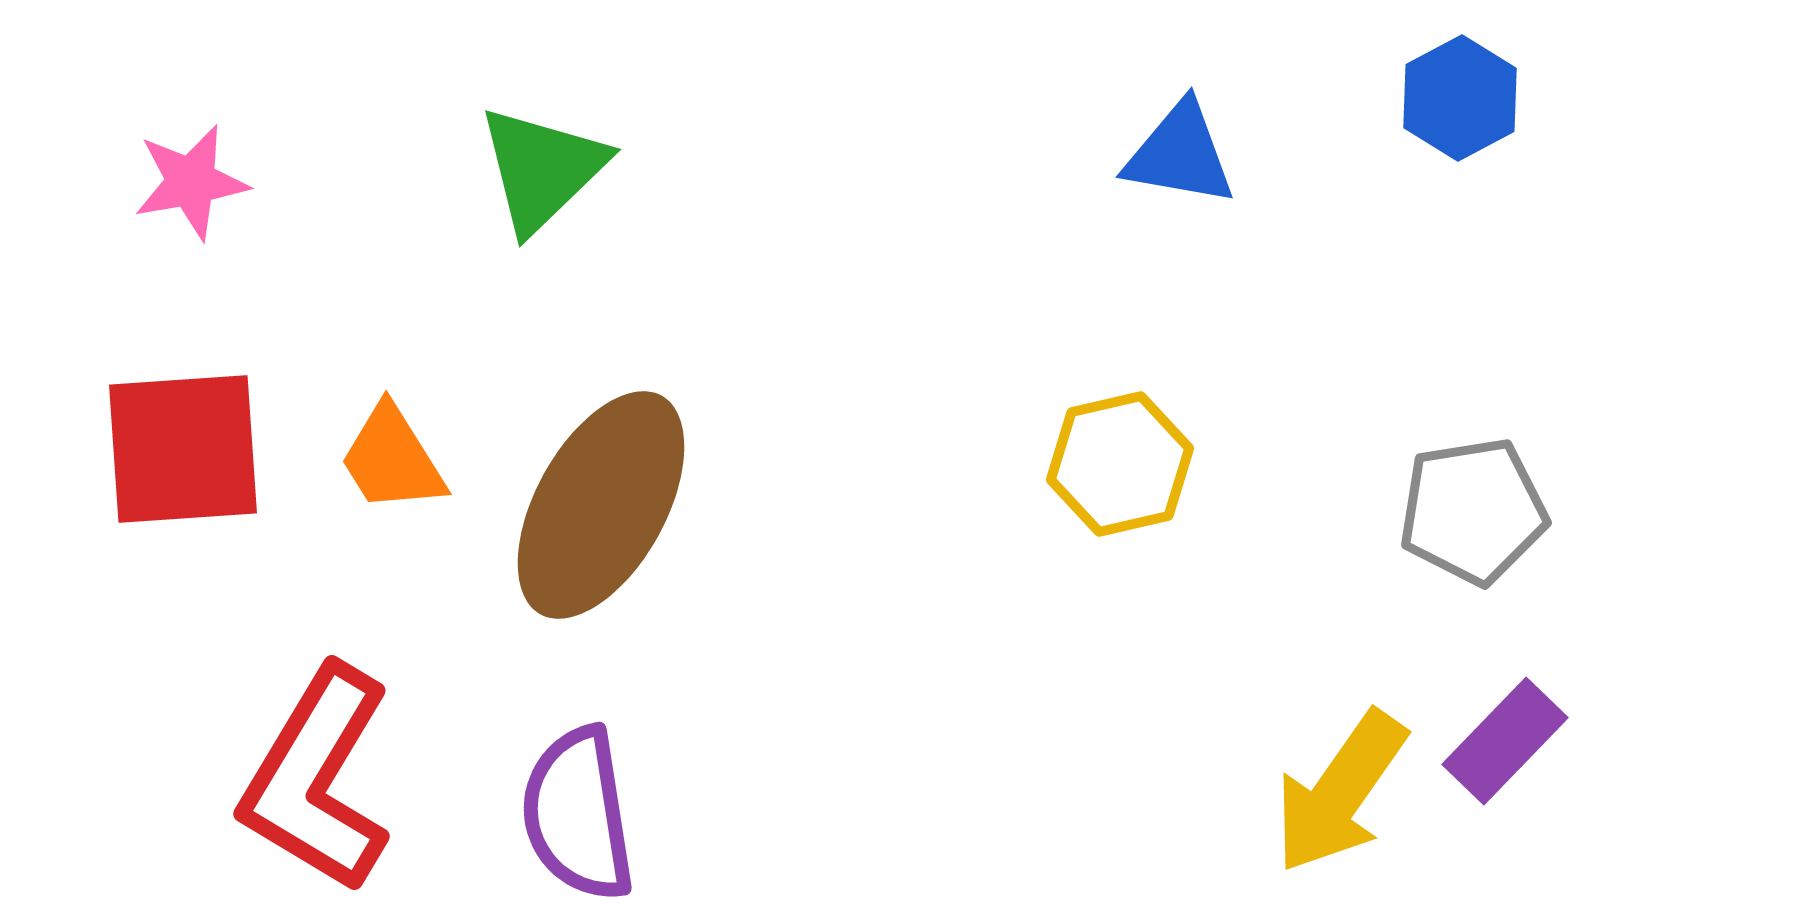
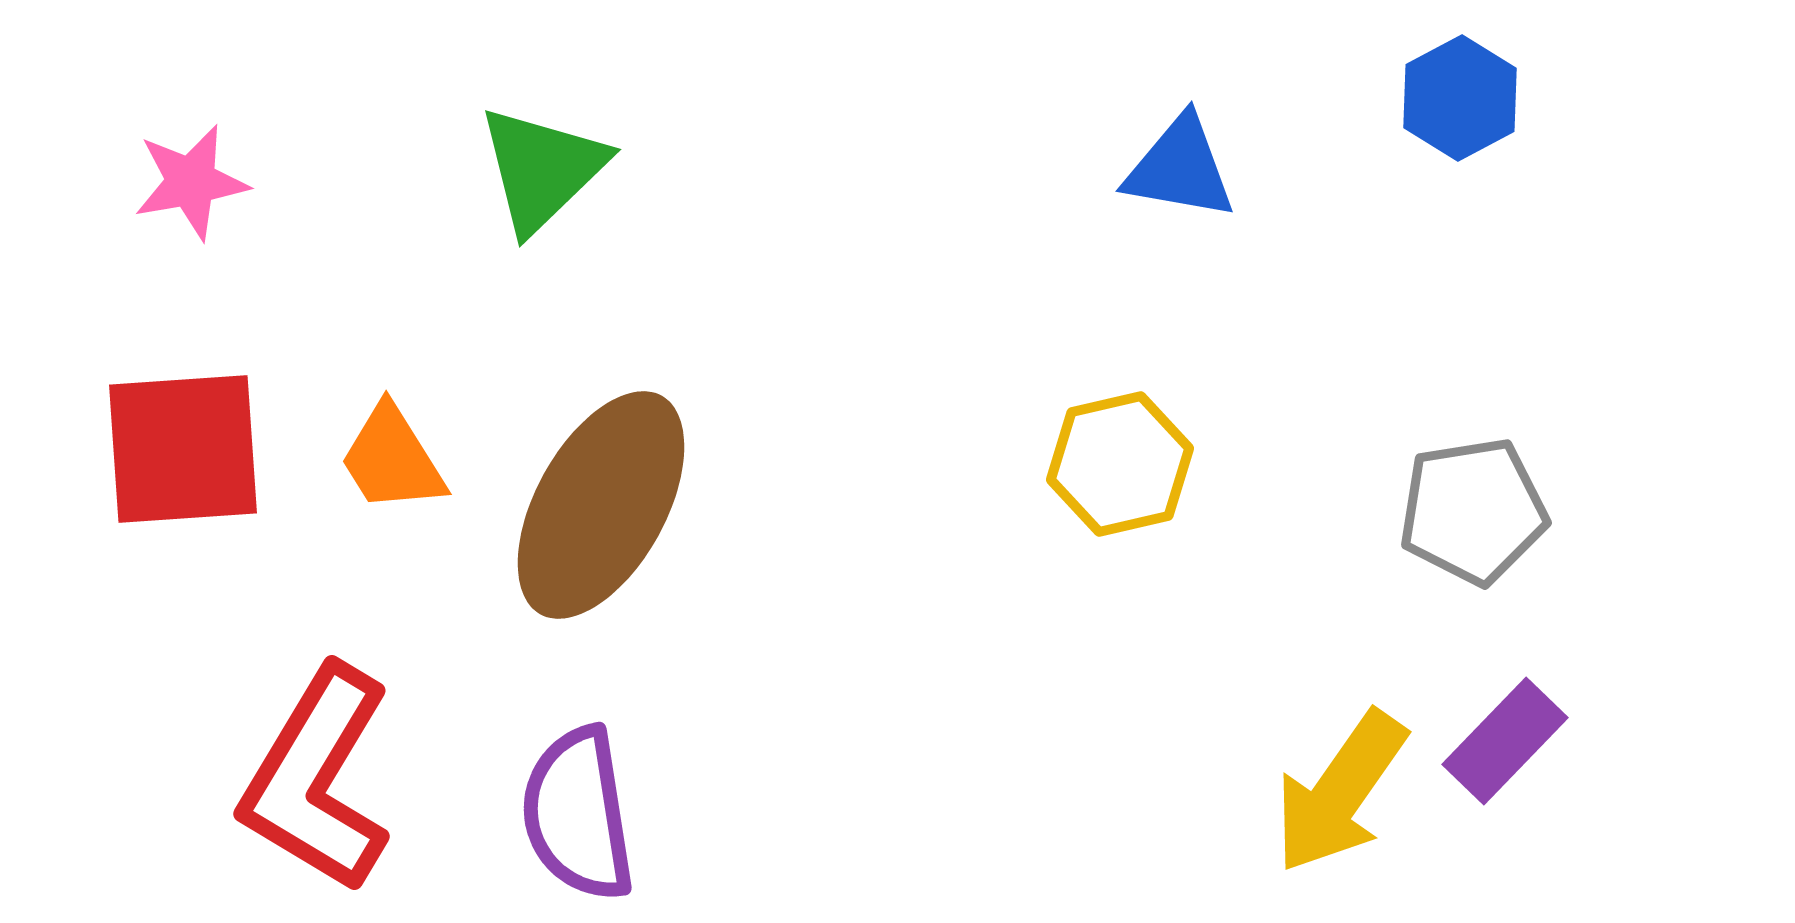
blue triangle: moved 14 px down
